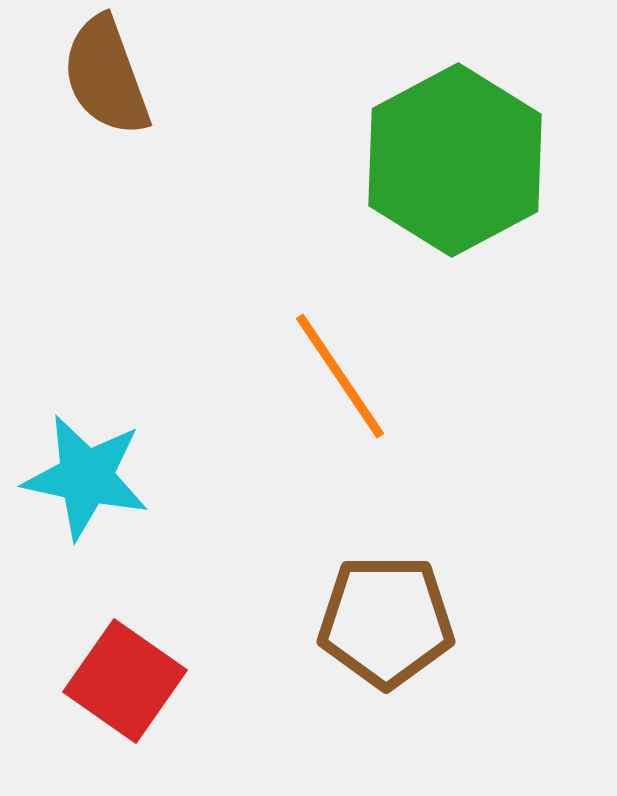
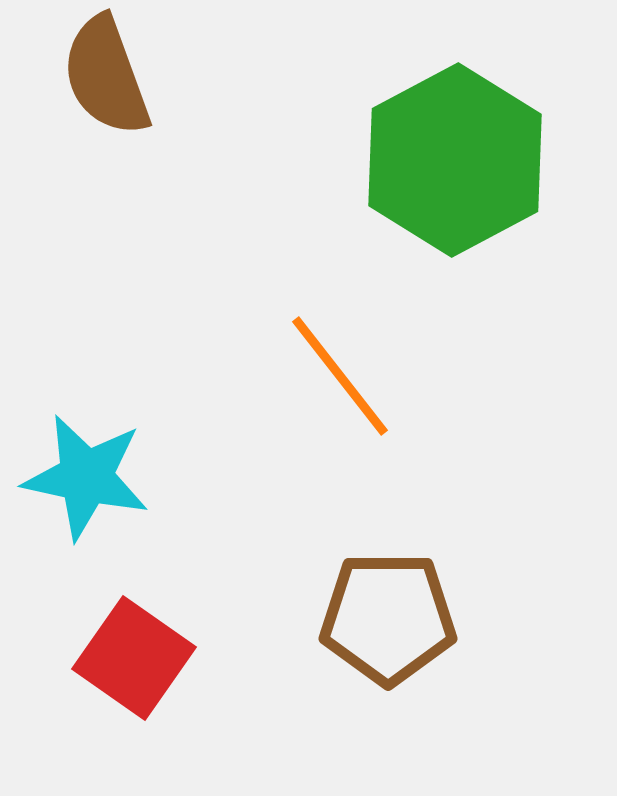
orange line: rotated 4 degrees counterclockwise
brown pentagon: moved 2 px right, 3 px up
red square: moved 9 px right, 23 px up
